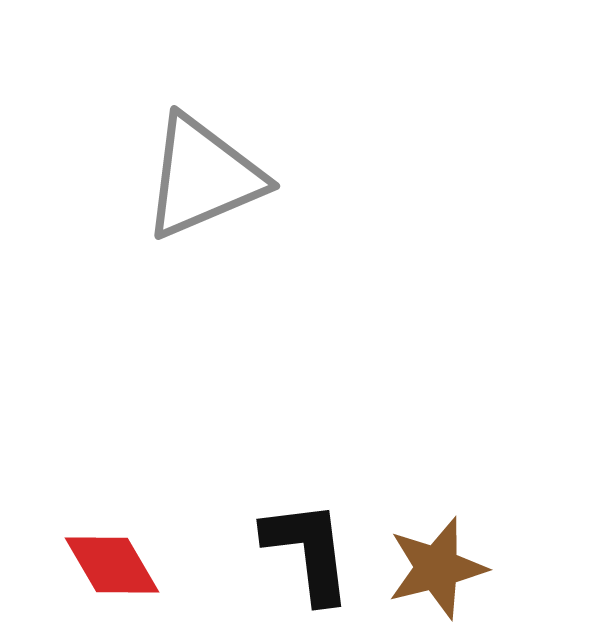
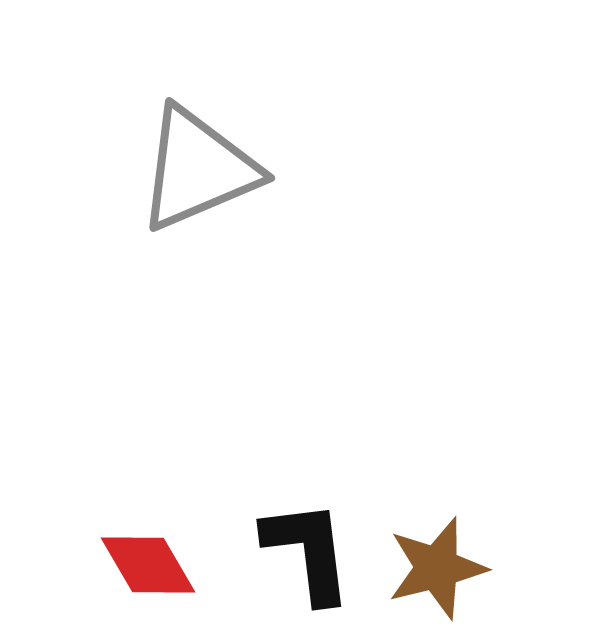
gray triangle: moved 5 px left, 8 px up
red diamond: moved 36 px right
